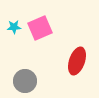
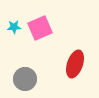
red ellipse: moved 2 px left, 3 px down
gray circle: moved 2 px up
